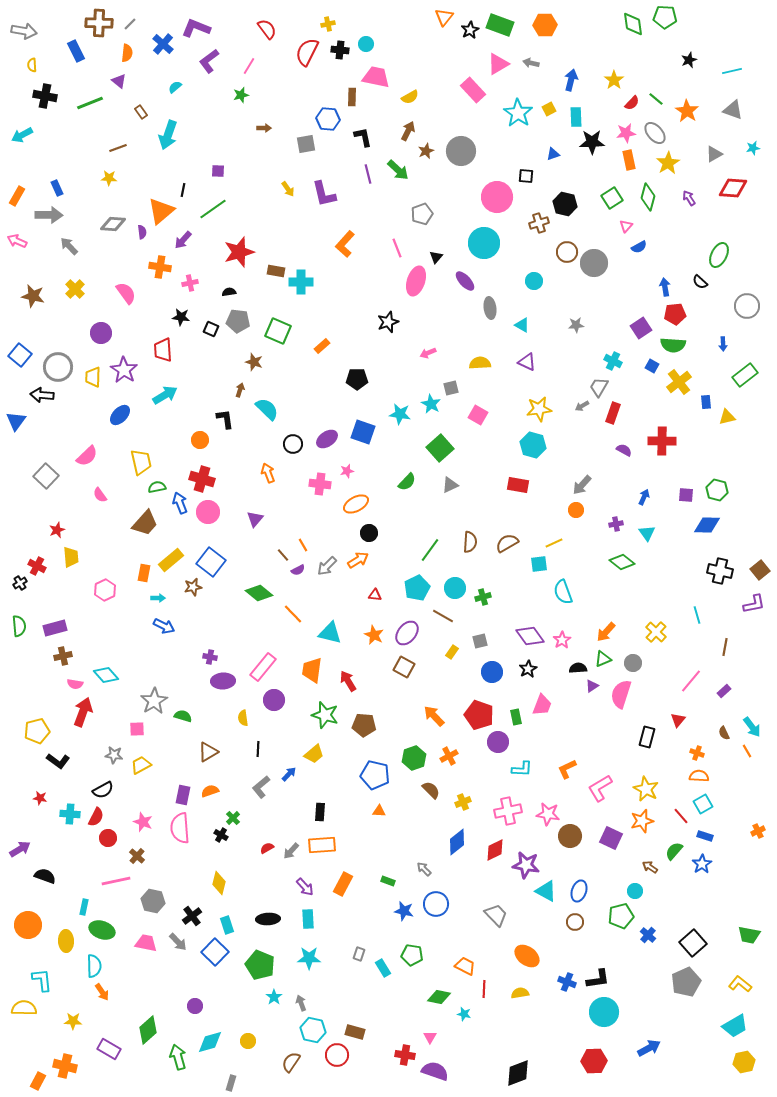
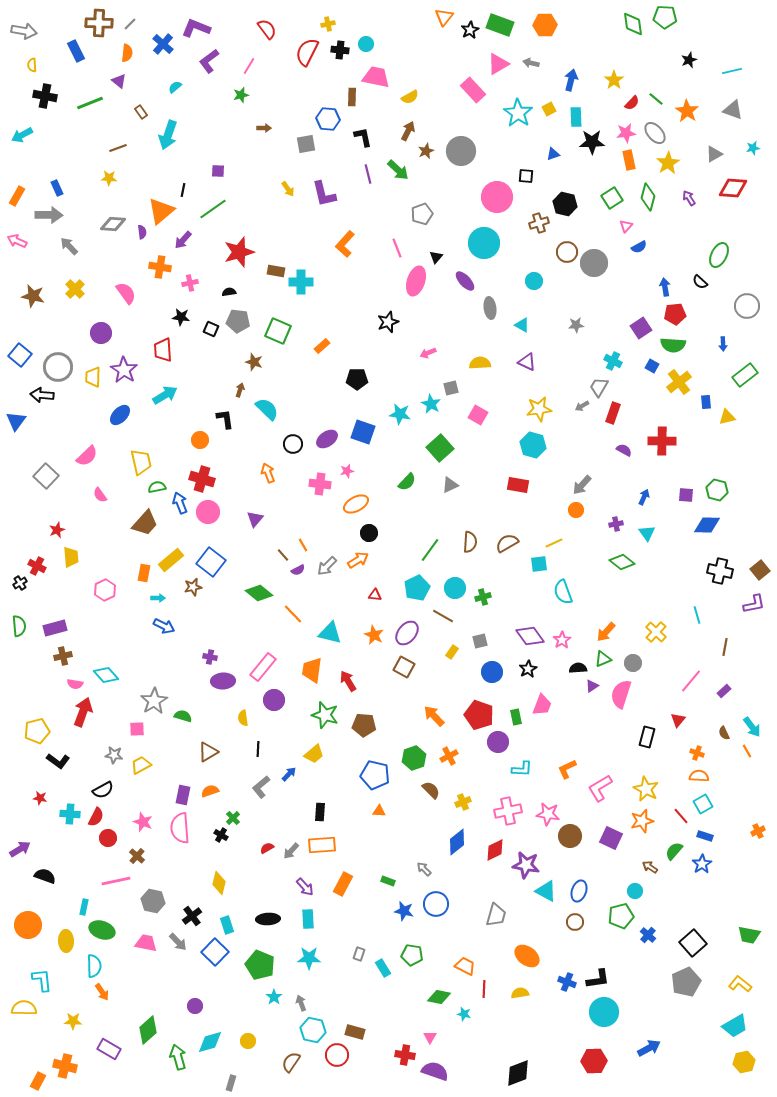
gray trapezoid at (496, 915): rotated 60 degrees clockwise
